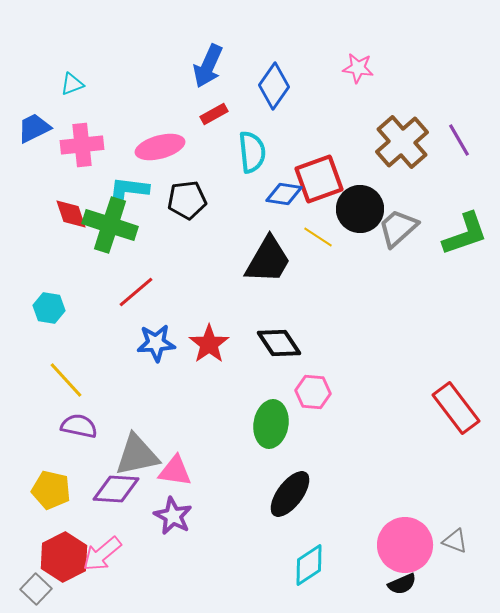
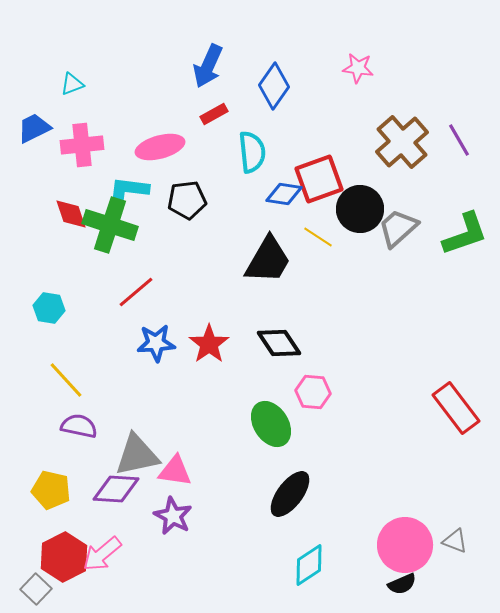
green ellipse at (271, 424): rotated 42 degrees counterclockwise
